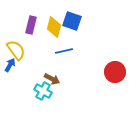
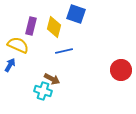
blue square: moved 4 px right, 7 px up
purple rectangle: moved 1 px down
yellow semicircle: moved 2 px right, 5 px up; rotated 30 degrees counterclockwise
red circle: moved 6 px right, 2 px up
cyan cross: rotated 12 degrees counterclockwise
